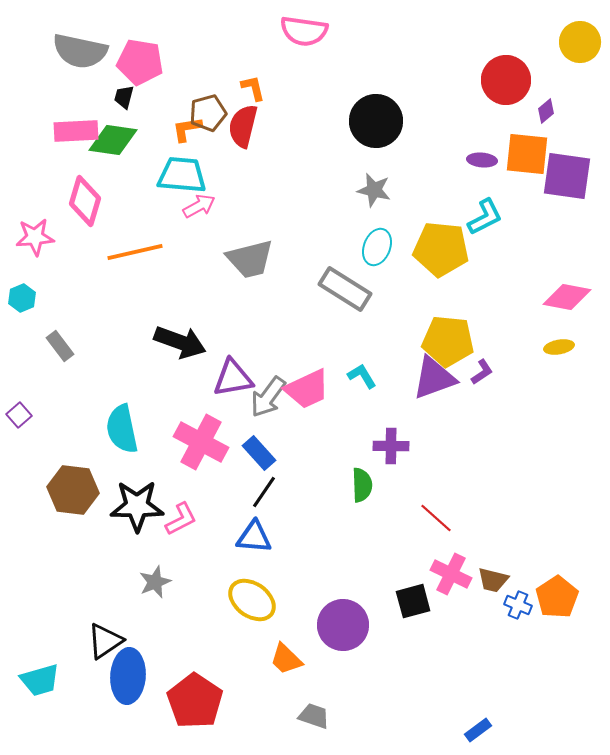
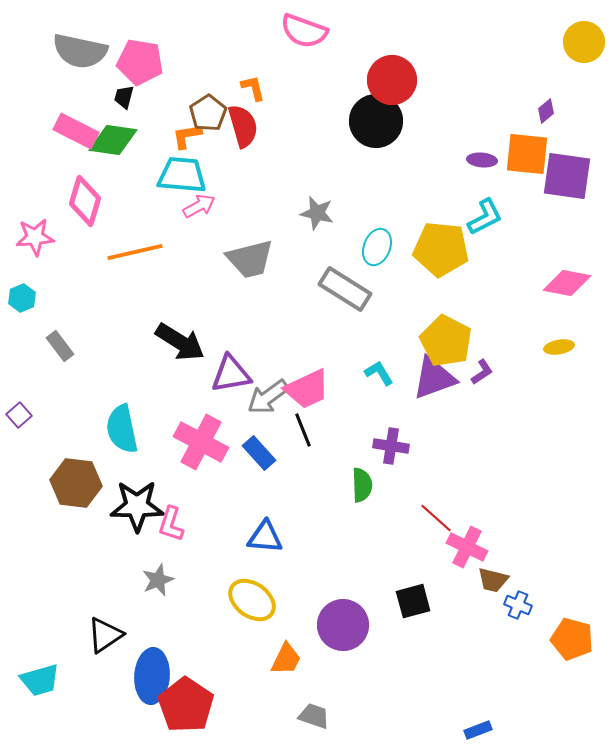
pink semicircle at (304, 31): rotated 12 degrees clockwise
yellow circle at (580, 42): moved 4 px right
red circle at (506, 80): moved 114 px left
brown pentagon at (208, 113): rotated 18 degrees counterclockwise
red semicircle at (243, 126): rotated 150 degrees clockwise
orange L-shape at (187, 129): moved 7 px down
pink rectangle at (76, 131): rotated 30 degrees clockwise
gray star at (374, 190): moved 57 px left, 23 px down
pink diamond at (567, 297): moved 14 px up
yellow pentagon at (448, 341): moved 2 px left; rotated 21 degrees clockwise
black arrow at (180, 342): rotated 12 degrees clockwise
cyan L-shape at (362, 376): moved 17 px right, 3 px up
purple triangle at (233, 378): moved 2 px left, 4 px up
gray arrow at (268, 397): rotated 18 degrees clockwise
purple cross at (391, 446): rotated 8 degrees clockwise
brown hexagon at (73, 490): moved 3 px right, 7 px up
black line at (264, 492): moved 39 px right, 62 px up; rotated 56 degrees counterclockwise
pink L-shape at (181, 519): moved 10 px left, 5 px down; rotated 135 degrees clockwise
blue triangle at (254, 537): moved 11 px right
pink cross at (451, 574): moved 16 px right, 27 px up
gray star at (155, 582): moved 3 px right, 2 px up
orange pentagon at (557, 597): moved 15 px right, 42 px down; rotated 24 degrees counterclockwise
black triangle at (105, 641): moved 6 px up
orange trapezoid at (286, 659): rotated 108 degrees counterclockwise
blue ellipse at (128, 676): moved 24 px right
red pentagon at (195, 701): moved 9 px left, 4 px down
blue rectangle at (478, 730): rotated 16 degrees clockwise
